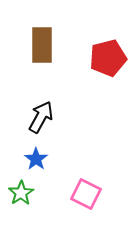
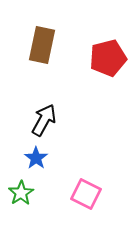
brown rectangle: rotated 12 degrees clockwise
black arrow: moved 3 px right, 3 px down
blue star: moved 1 px up
